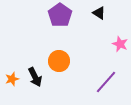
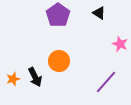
purple pentagon: moved 2 px left
orange star: moved 1 px right
